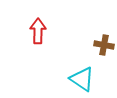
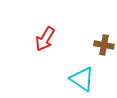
red arrow: moved 7 px right, 8 px down; rotated 150 degrees counterclockwise
